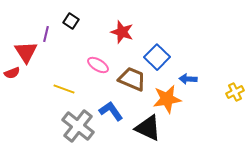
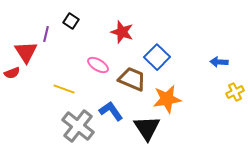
blue arrow: moved 31 px right, 17 px up
black triangle: moved 1 px left; rotated 32 degrees clockwise
